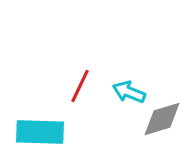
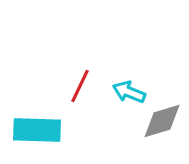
gray diamond: moved 2 px down
cyan rectangle: moved 3 px left, 2 px up
